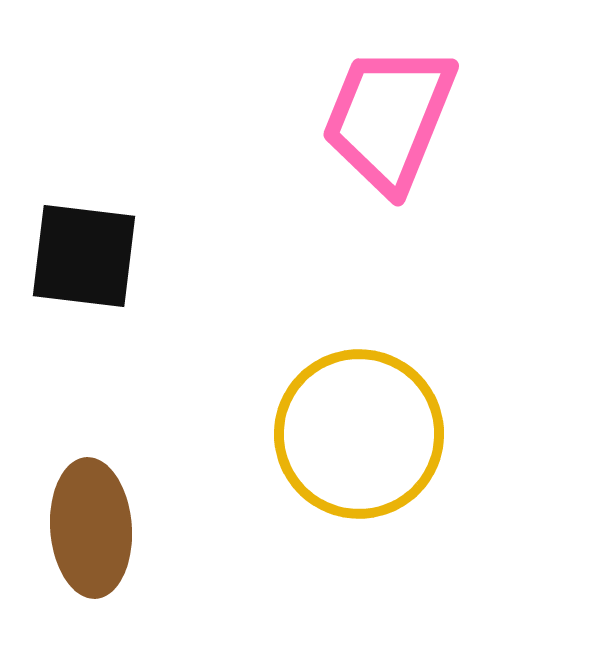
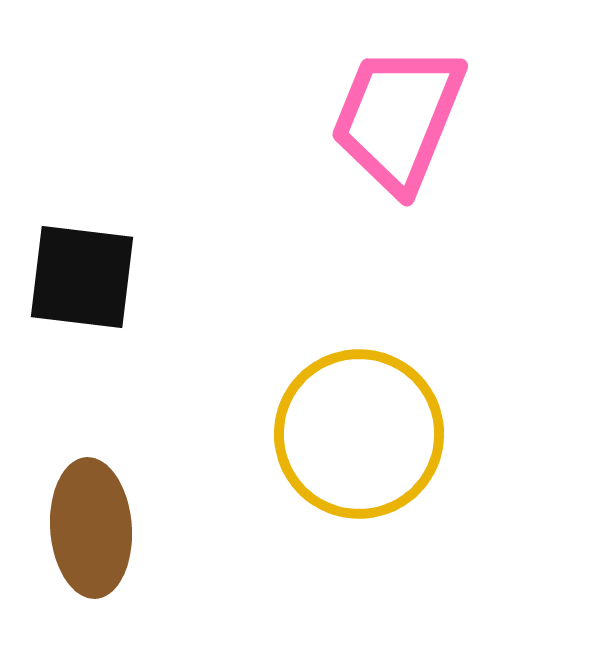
pink trapezoid: moved 9 px right
black square: moved 2 px left, 21 px down
